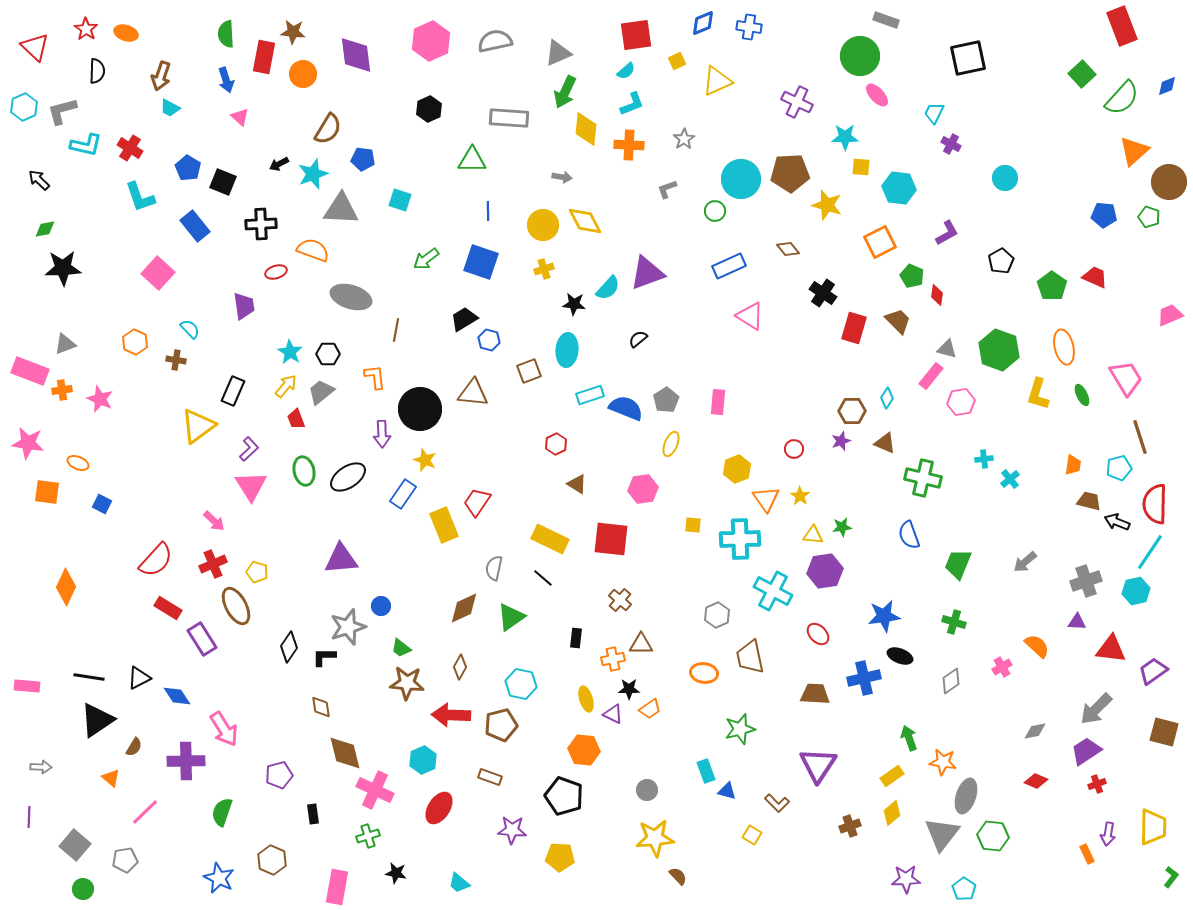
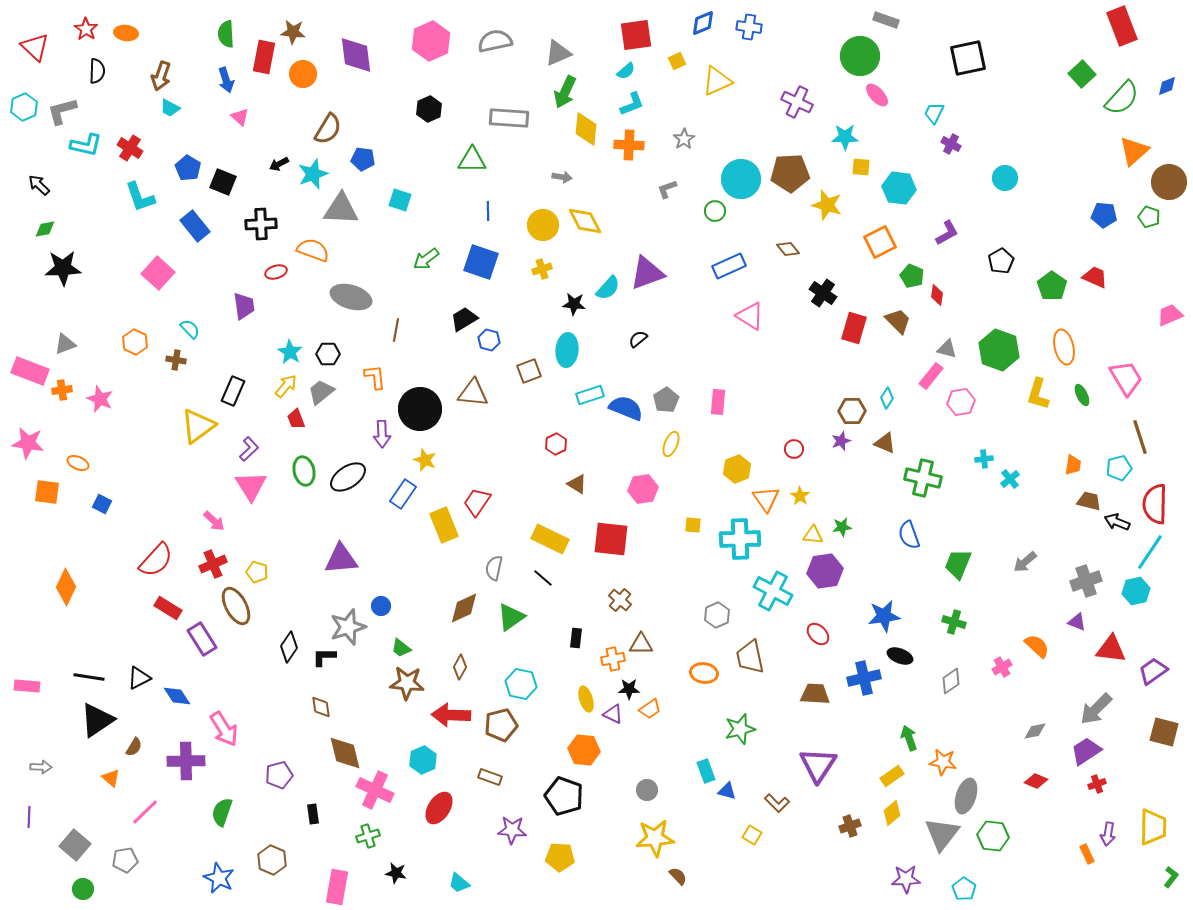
orange ellipse at (126, 33): rotated 10 degrees counterclockwise
black arrow at (39, 180): moved 5 px down
yellow cross at (544, 269): moved 2 px left
purple triangle at (1077, 622): rotated 18 degrees clockwise
